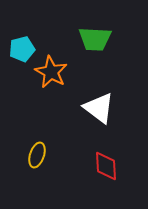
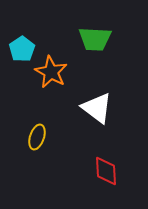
cyan pentagon: rotated 20 degrees counterclockwise
white triangle: moved 2 px left
yellow ellipse: moved 18 px up
red diamond: moved 5 px down
